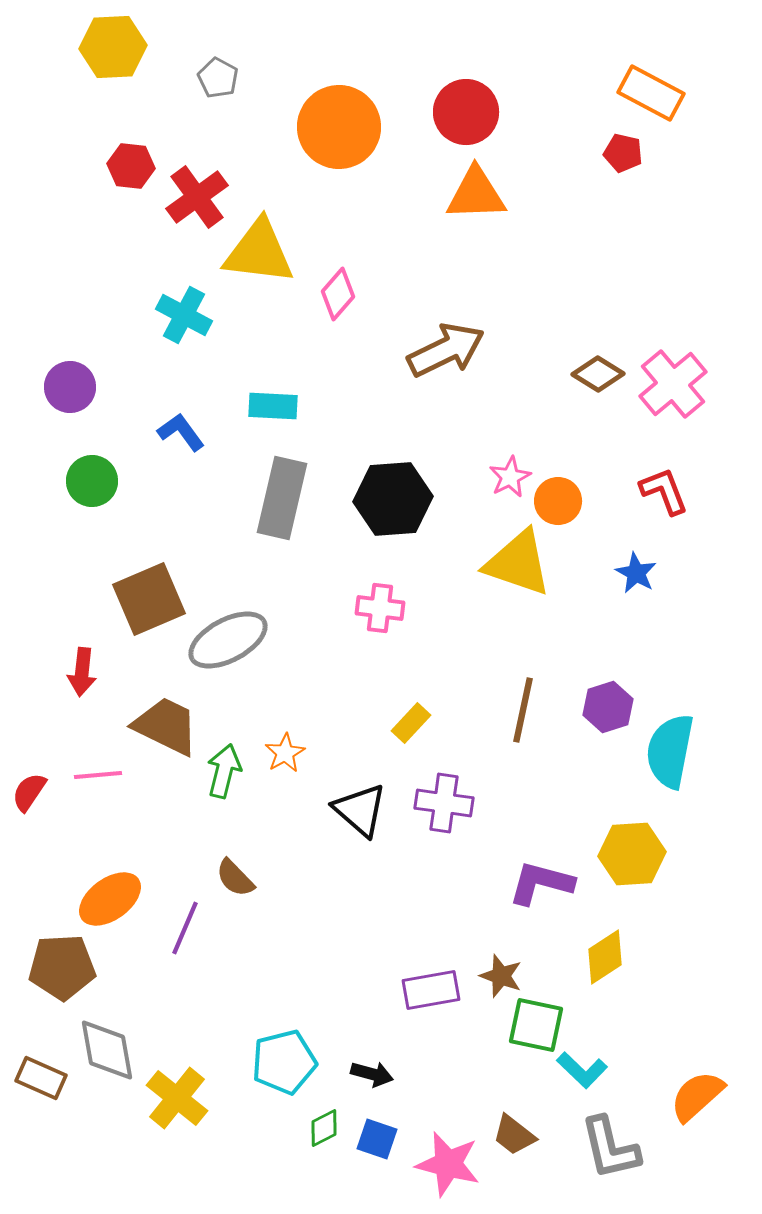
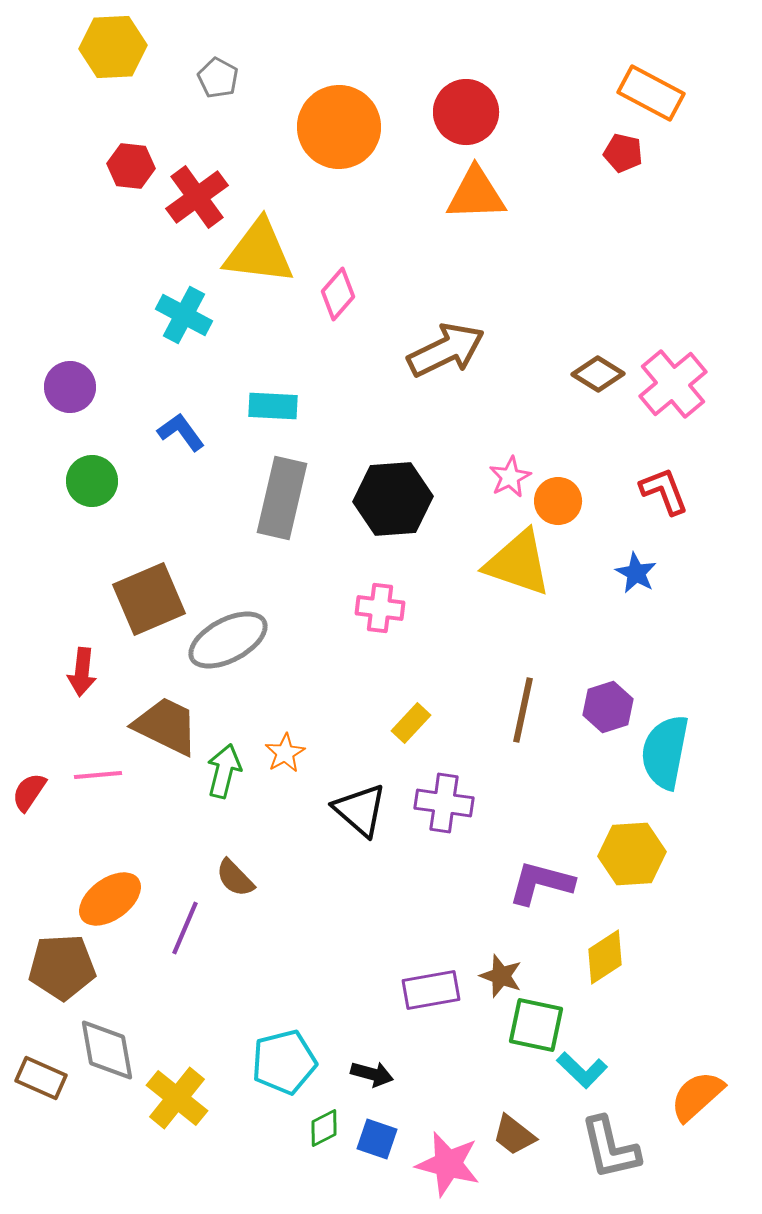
cyan semicircle at (670, 751): moved 5 px left, 1 px down
